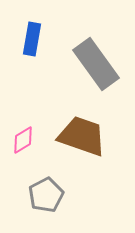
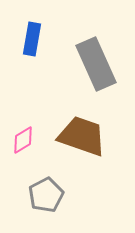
gray rectangle: rotated 12 degrees clockwise
